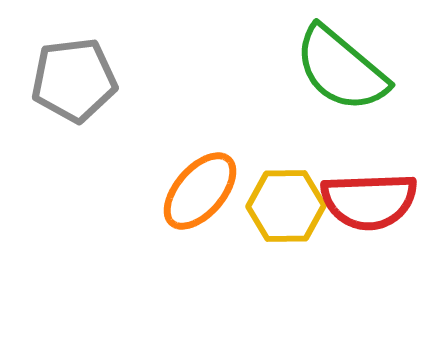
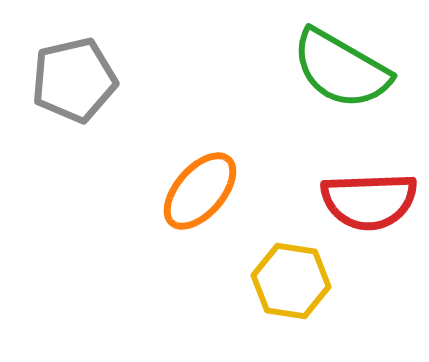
green semicircle: rotated 10 degrees counterclockwise
gray pentagon: rotated 6 degrees counterclockwise
yellow hexagon: moved 5 px right, 75 px down; rotated 10 degrees clockwise
